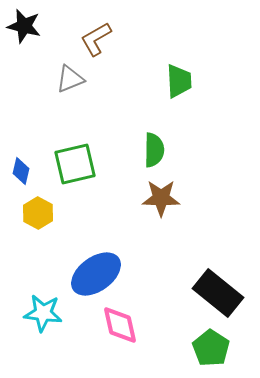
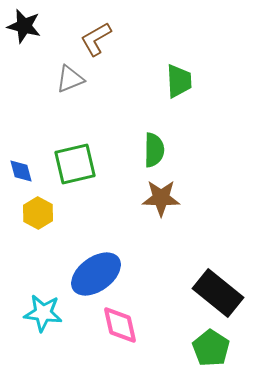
blue diamond: rotated 28 degrees counterclockwise
